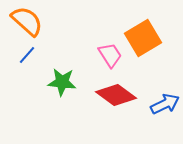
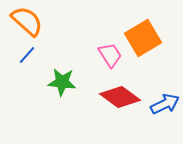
red diamond: moved 4 px right, 2 px down
